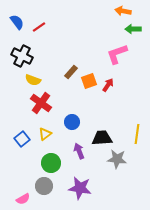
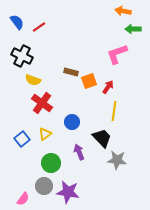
brown rectangle: rotated 64 degrees clockwise
red arrow: moved 2 px down
red cross: moved 1 px right
yellow line: moved 23 px left, 23 px up
black trapezoid: rotated 50 degrees clockwise
purple arrow: moved 1 px down
gray star: moved 1 px down
purple star: moved 12 px left, 4 px down
pink semicircle: rotated 24 degrees counterclockwise
